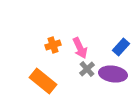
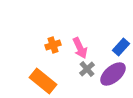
purple ellipse: rotated 48 degrees counterclockwise
